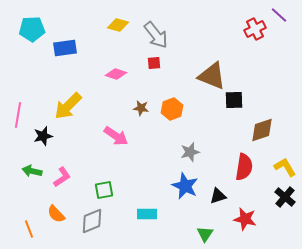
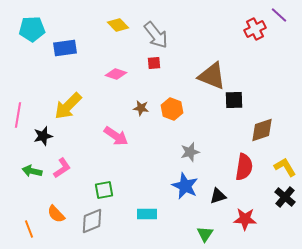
yellow diamond: rotated 30 degrees clockwise
orange hexagon: rotated 20 degrees counterclockwise
pink L-shape: moved 9 px up
red star: rotated 10 degrees counterclockwise
